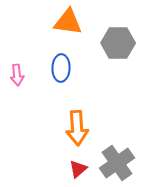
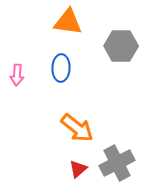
gray hexagon: moved 3 px right, 3 px down
pink arrow: rotated 10 degrees clockwise
orange arrow: rotated 48 degrees counterclockwise
gray cross: rotated 8 degrees clockwise
